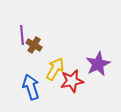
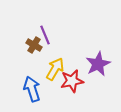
purple line: moved 23 px right; rotated 18 degrees counterclockwise
blue arrow: moved 1 px right, 2 px down
